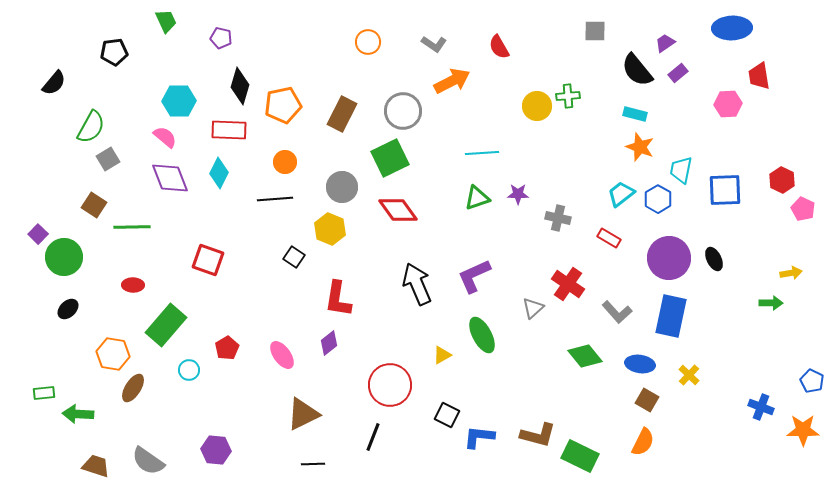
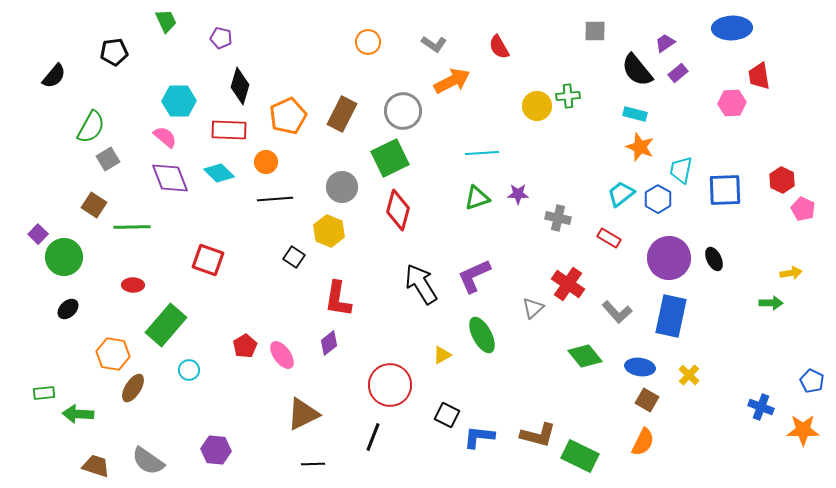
black semicircle at (54, 83): moved 7 px up
pink hexagon at (728, 104): moved 4 px right, 1 px up
orange pentagon at (283, 105): moved 5 px right, 11 px down; rotated 12 degrees counterclockwise
orange circle at (285, 162): moved 19 px left
cyan diamond at (219, 173): rotated 72 degrees counterclockwise
red diamond at (398, 210): rotated 51 degrees clockwise
yellow hexagon at (330, 229): moved 1 px left, 2 px down
black arrow at (417, 284): moved 4 px right; rotated 9 degrees counterclockwise
red pentagon at (227, 348): moved 18 px right, 2 px up
blue ellipse at (640, 364): moved 3 px down
